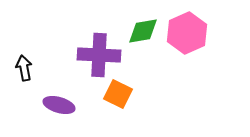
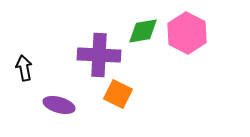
pink hexagon: rotated 9 degrees counterclockwise
